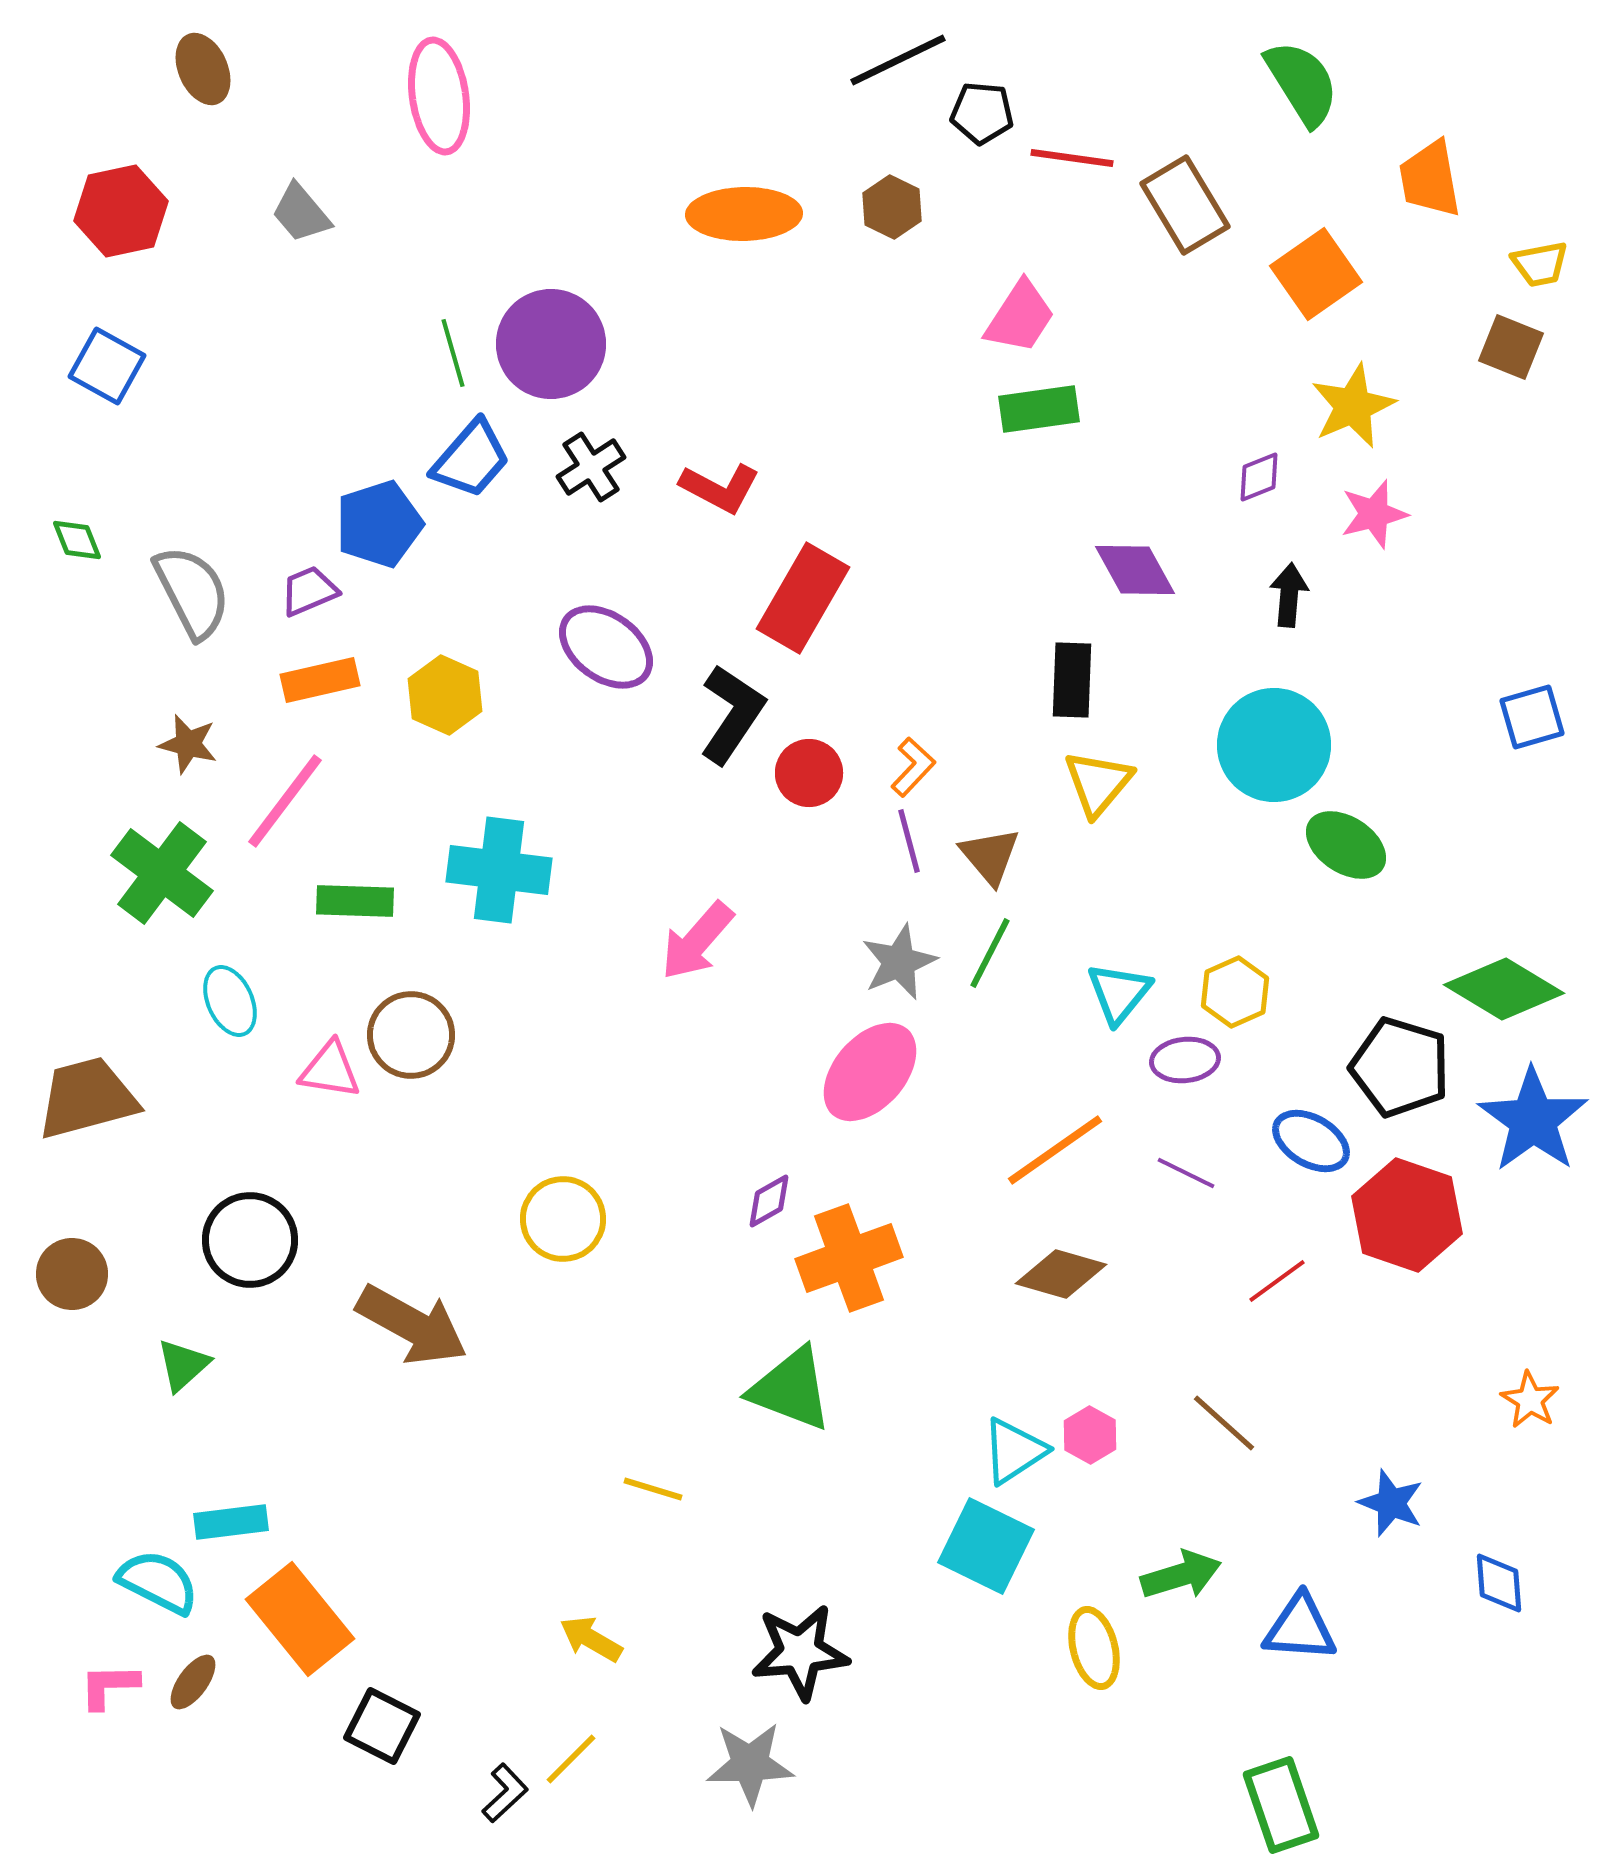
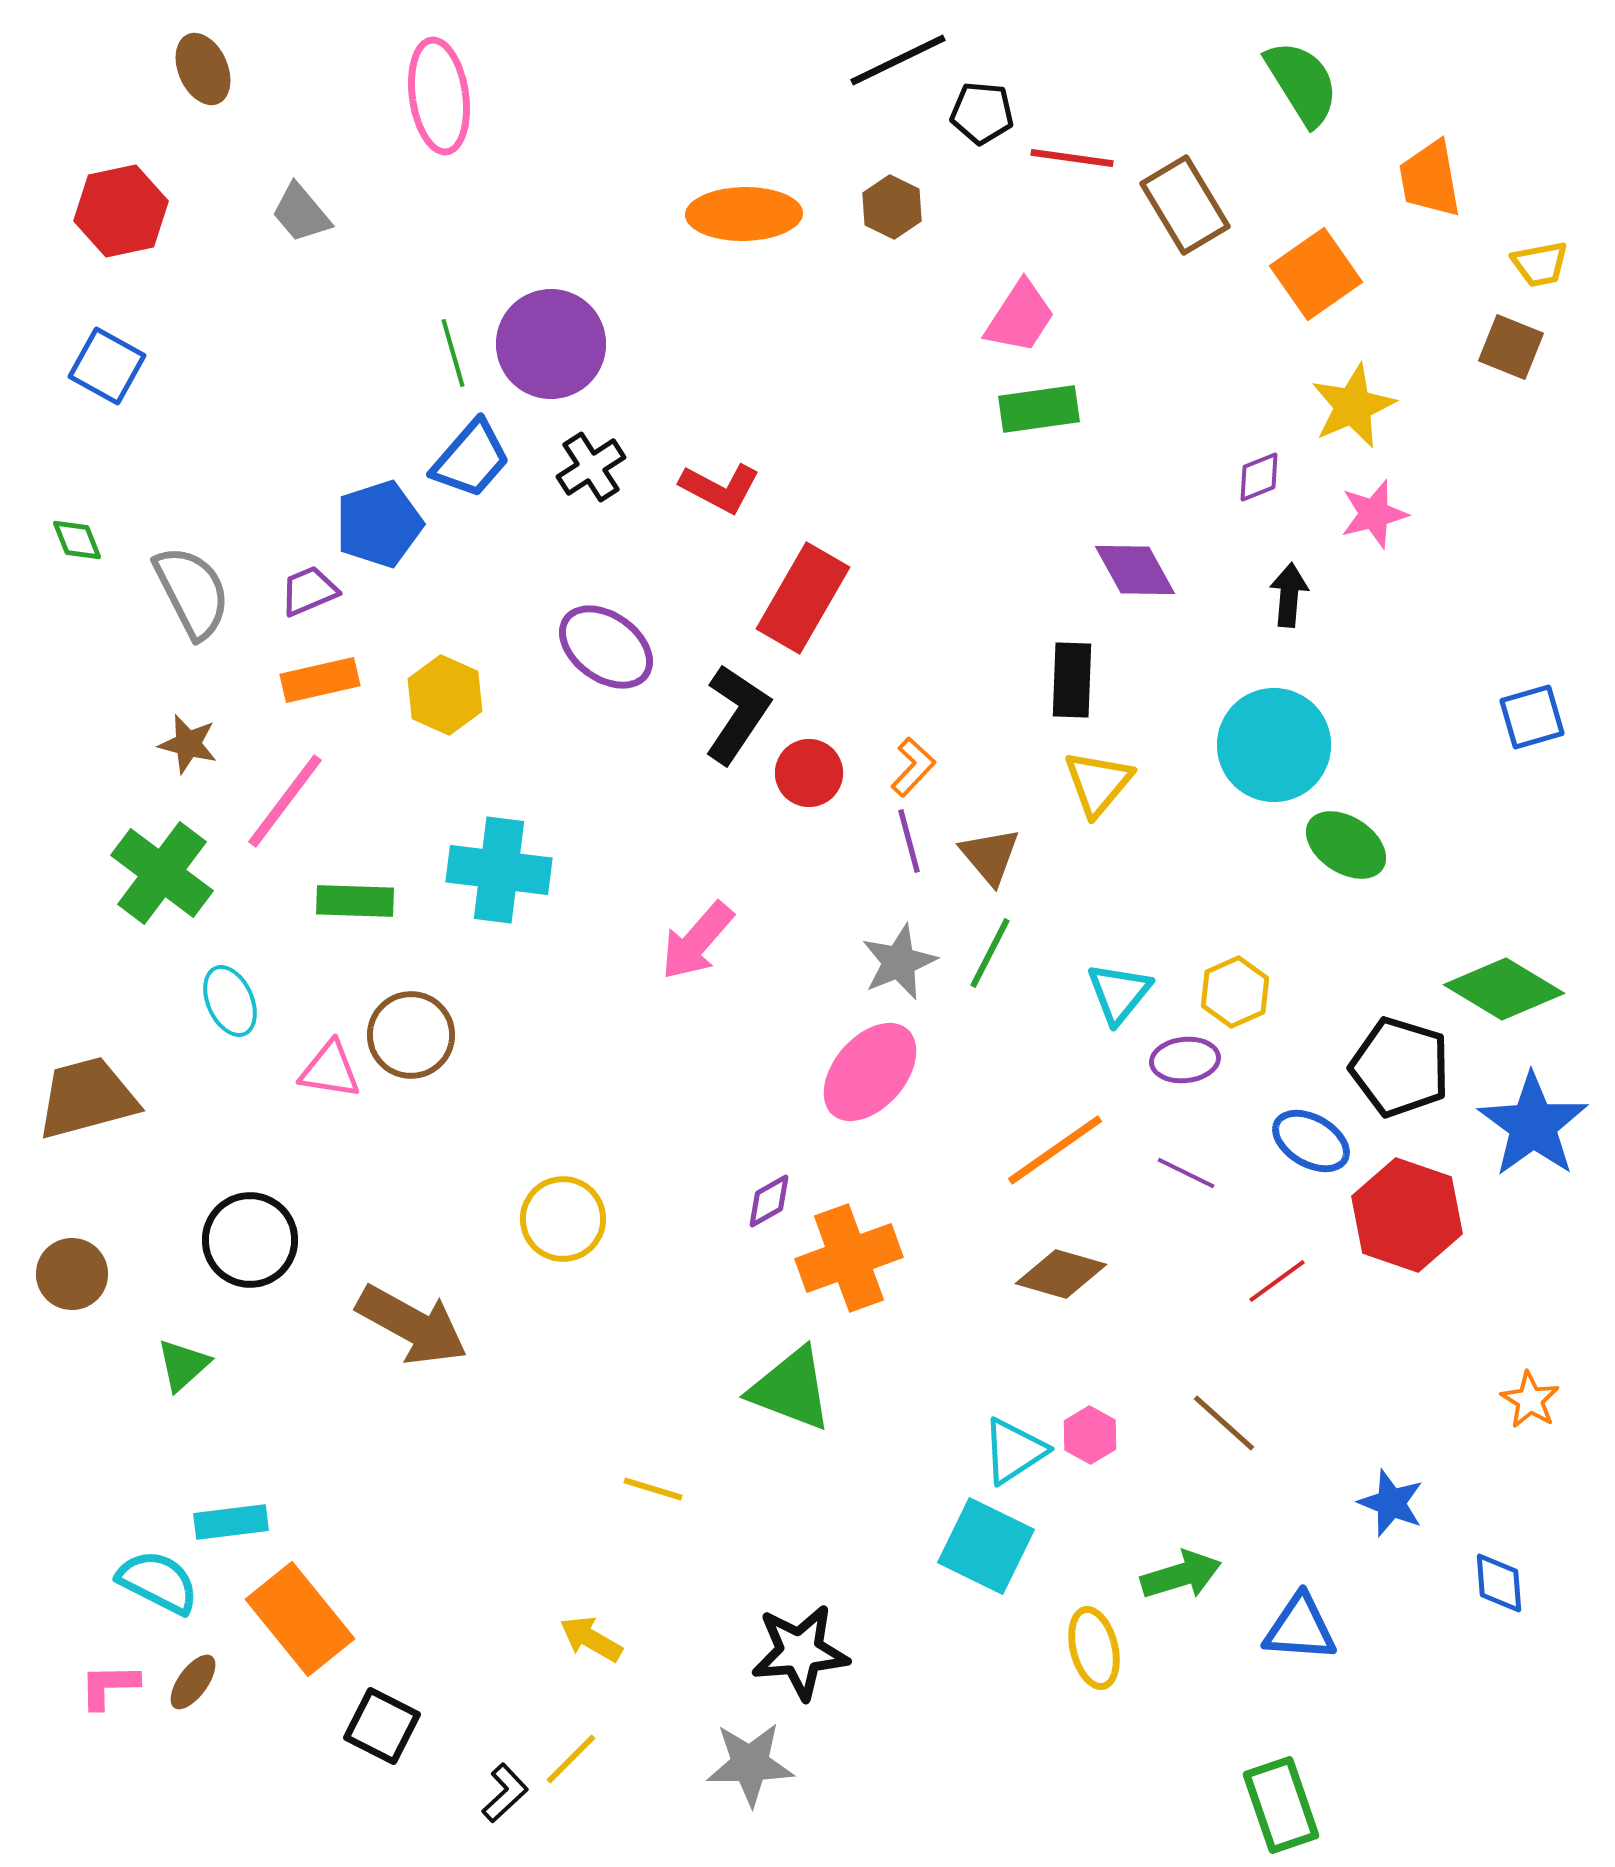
black L-shape at (732, 714): moved 5 px right
blue star at (1533, 1120): moved 5 px down
